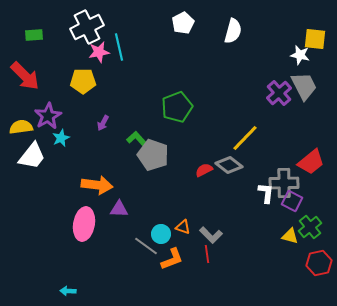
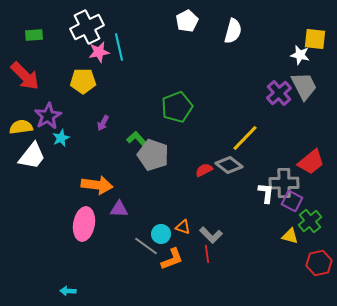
white pentagon: moved 4 px right, 2 px up
green cross: moved 6 px up
